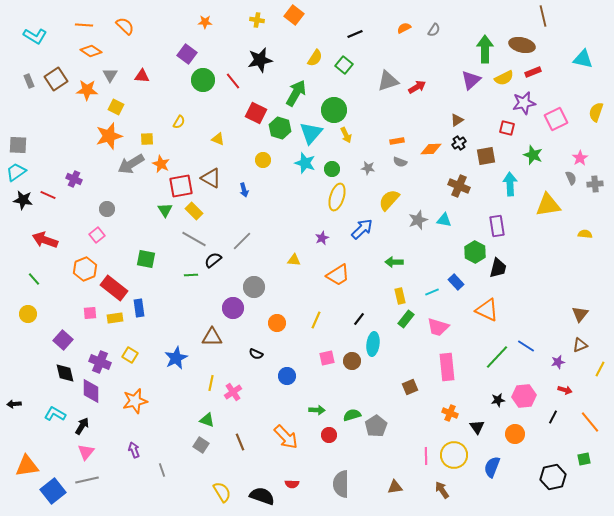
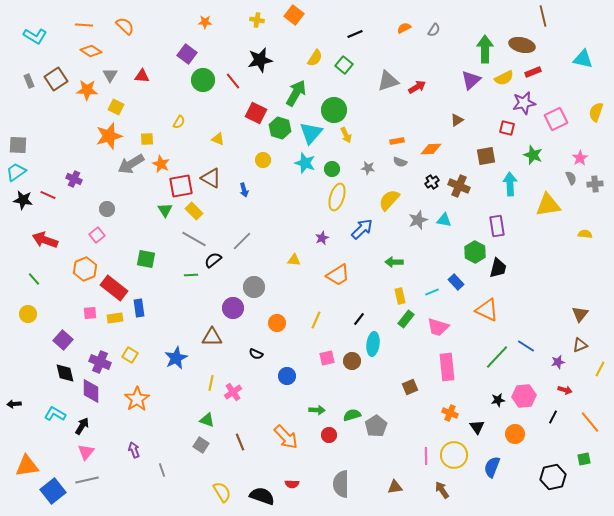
black cross at (459, 143): moved 27 px left, 39 px down
orange star at (135, 401): moved 2 px right, 2 px up; rotated 20 degrees counterclockwise
